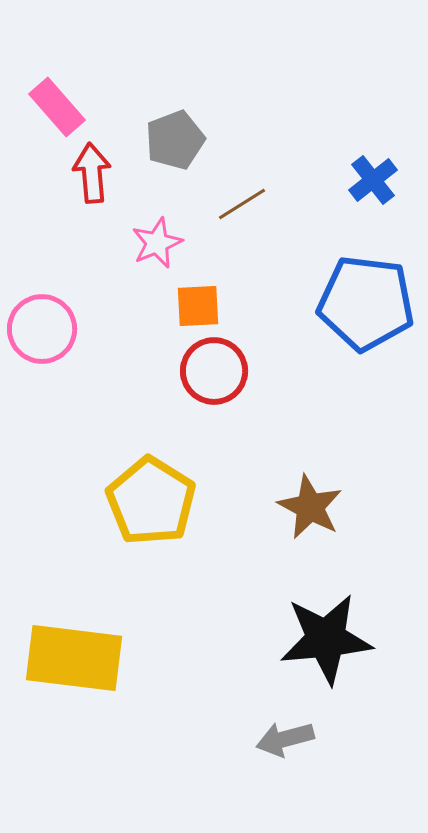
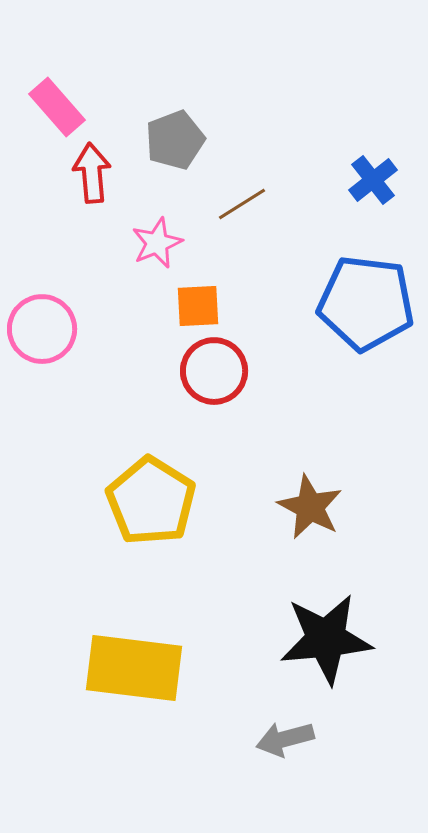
yellow rectangle: moved 60 px right, 10 px down
